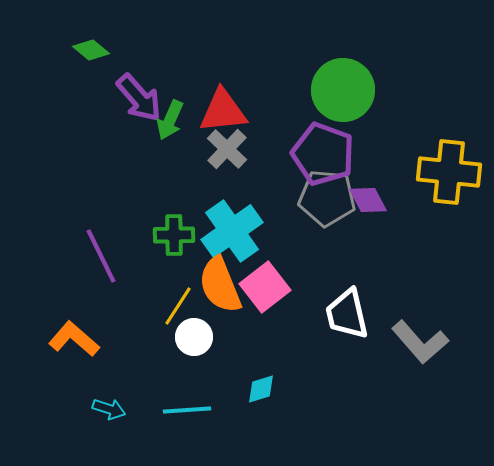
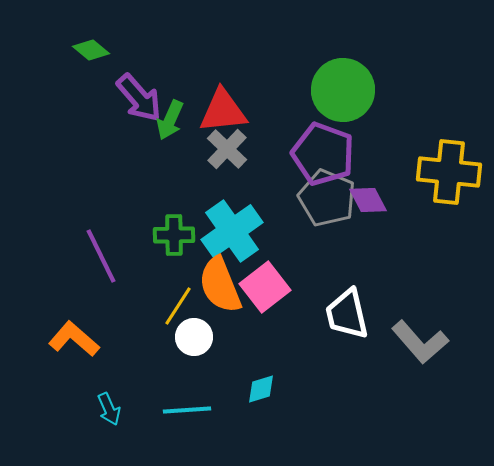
gray pentagon: rotated 18 degrees clockwise
cyan arrow: rotated 48 degrees clockwise
